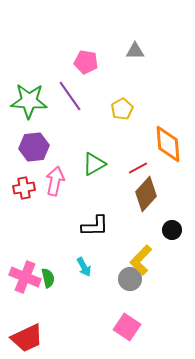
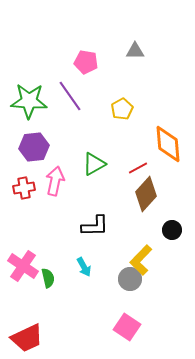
pink cross: moved 2 px left, 11 px up; rotated 12 degrees clockwise
